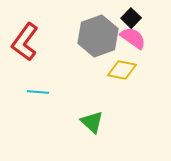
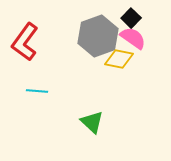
yellow diamond: moved 3 px left, 11 px up
cyan line: moved 1 px left, 1 px up
